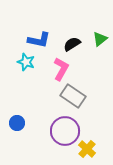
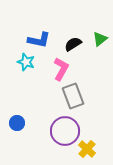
black semicircle: moved 1 px right
gray rectangle: rotated 35 degrees clockwise
